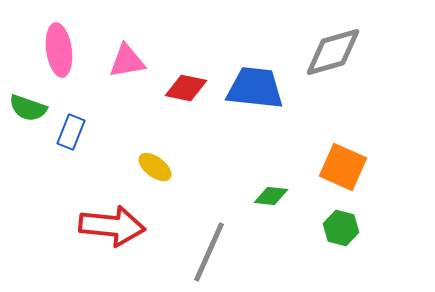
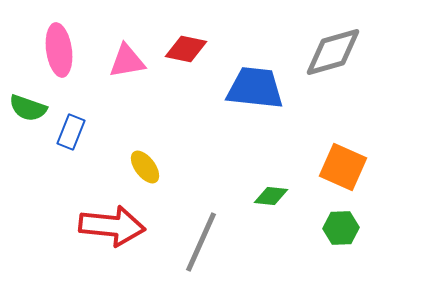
red diamond: moved 39 px up
yellow ellipse: moved 10 px left; rotated 16 degrees clockwise
green hexagon: rotated 16 degrees counterclockwise
gray line: moved 8 px left, 10 px up
